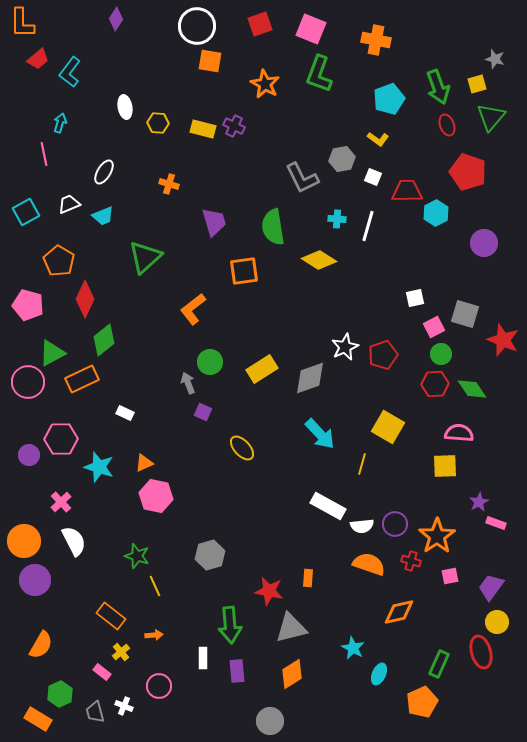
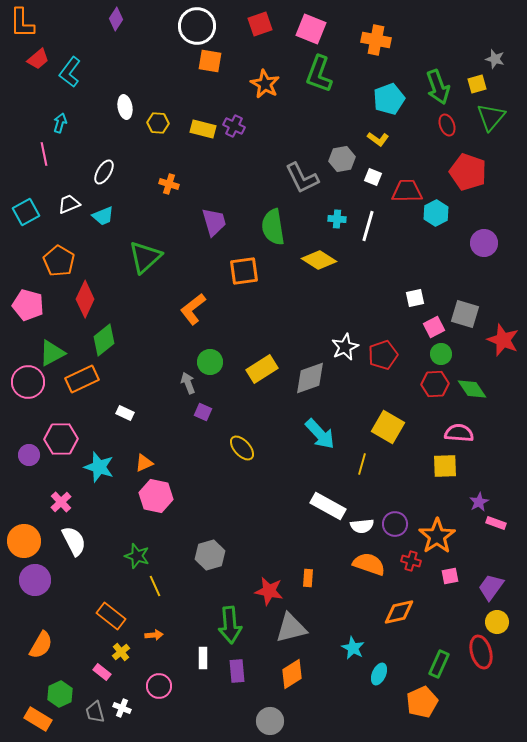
white cross at (124, 706): moved 2 px left, 2 px down
